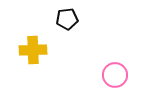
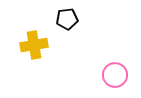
yellow cross: moved 1 px right, 5 px up; rotated 8 degrees counterclockwise
